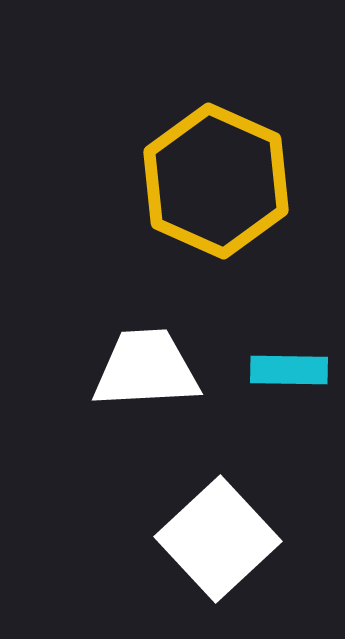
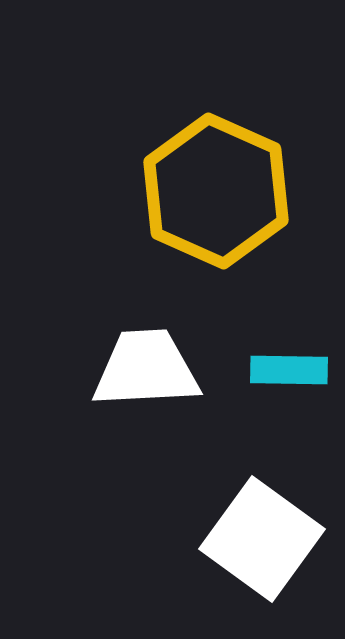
yellow hexagon: moved 10 px down
white square: moved 44 px right; rotated 11 degrees counterclockwise
